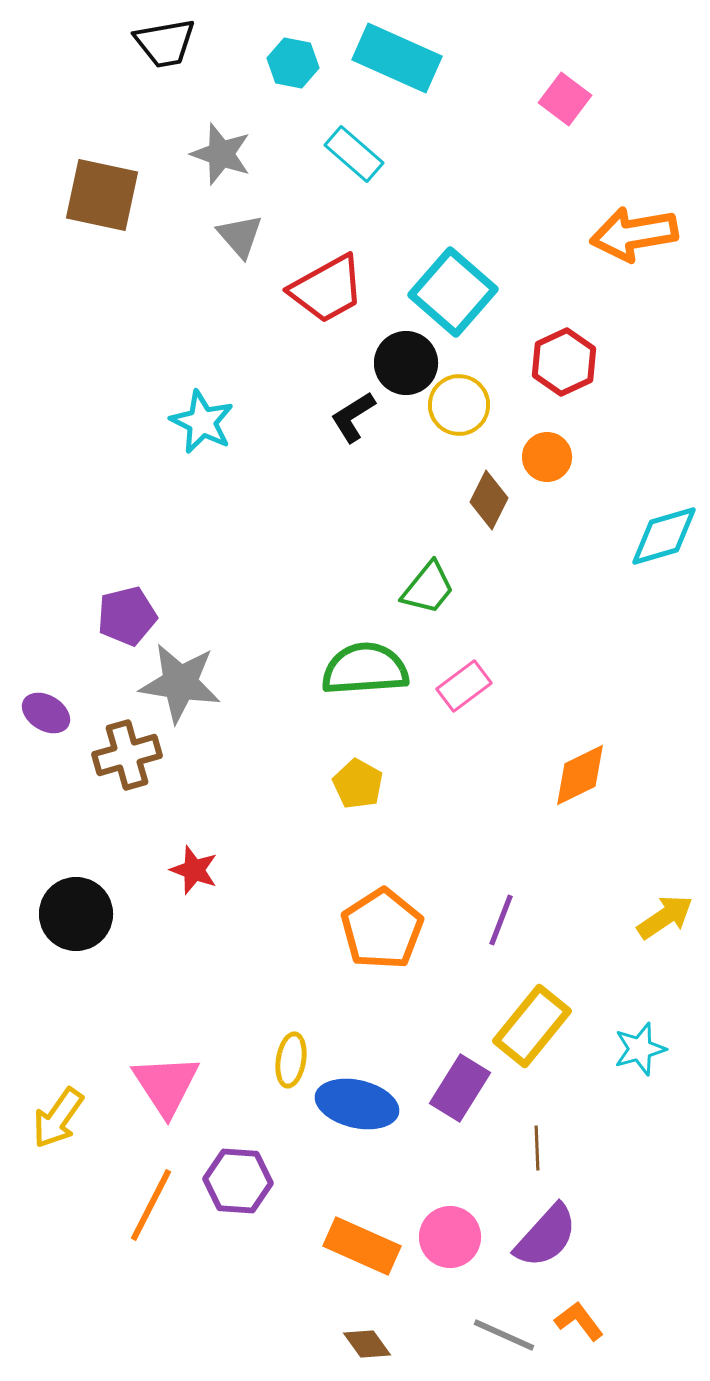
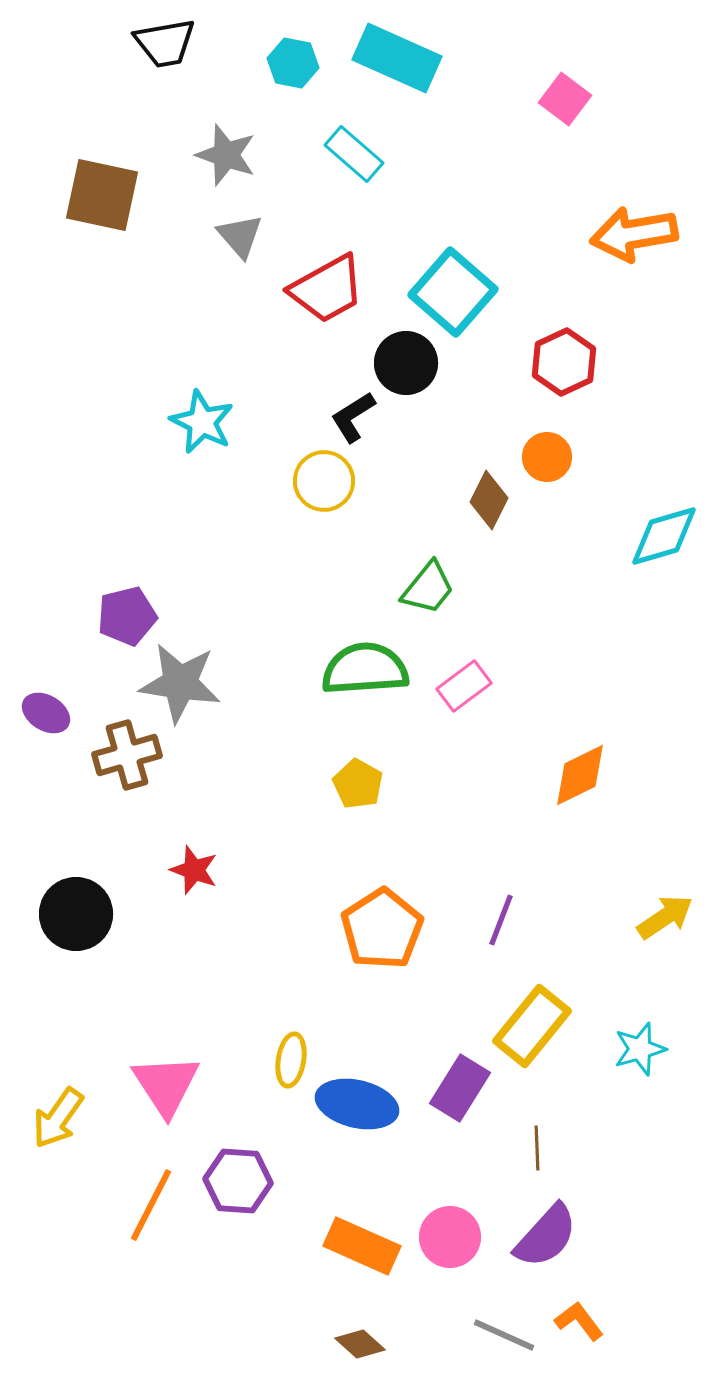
gray star at (221, 154): moved 5 px right, 1 px down
yellow circle at (459, 405): moved 135 px left, 76 px down
brown diamond at (367, 1344): moved 7 px left; rotated 12 degrees counterclockwise
